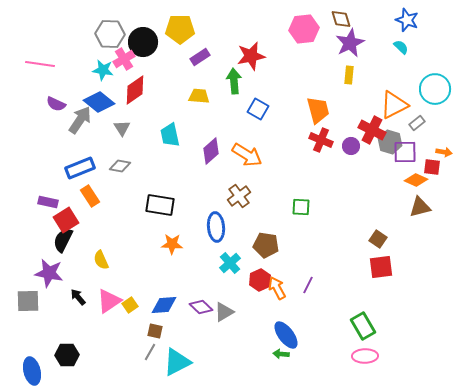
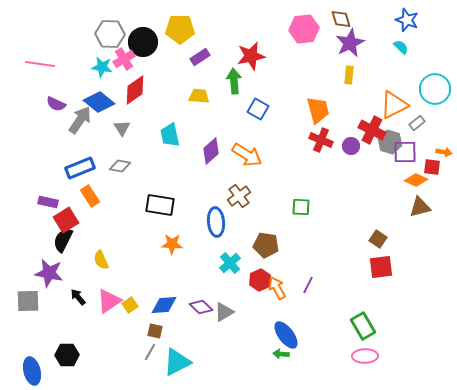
cyan star at (103, 70): moved 1 px left, 3 px up
blue ellipse at (216, 227): moved 5 px up
